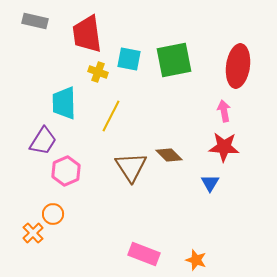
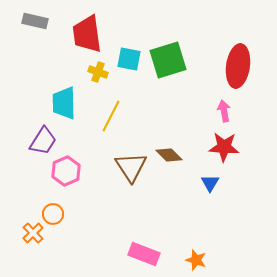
green square: moved 6 px left; rotated 6 degrees counterclockwise
